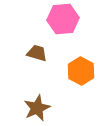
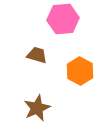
brown trapezoid: moved 2 px down
orange hexagon: moved 1 px left
